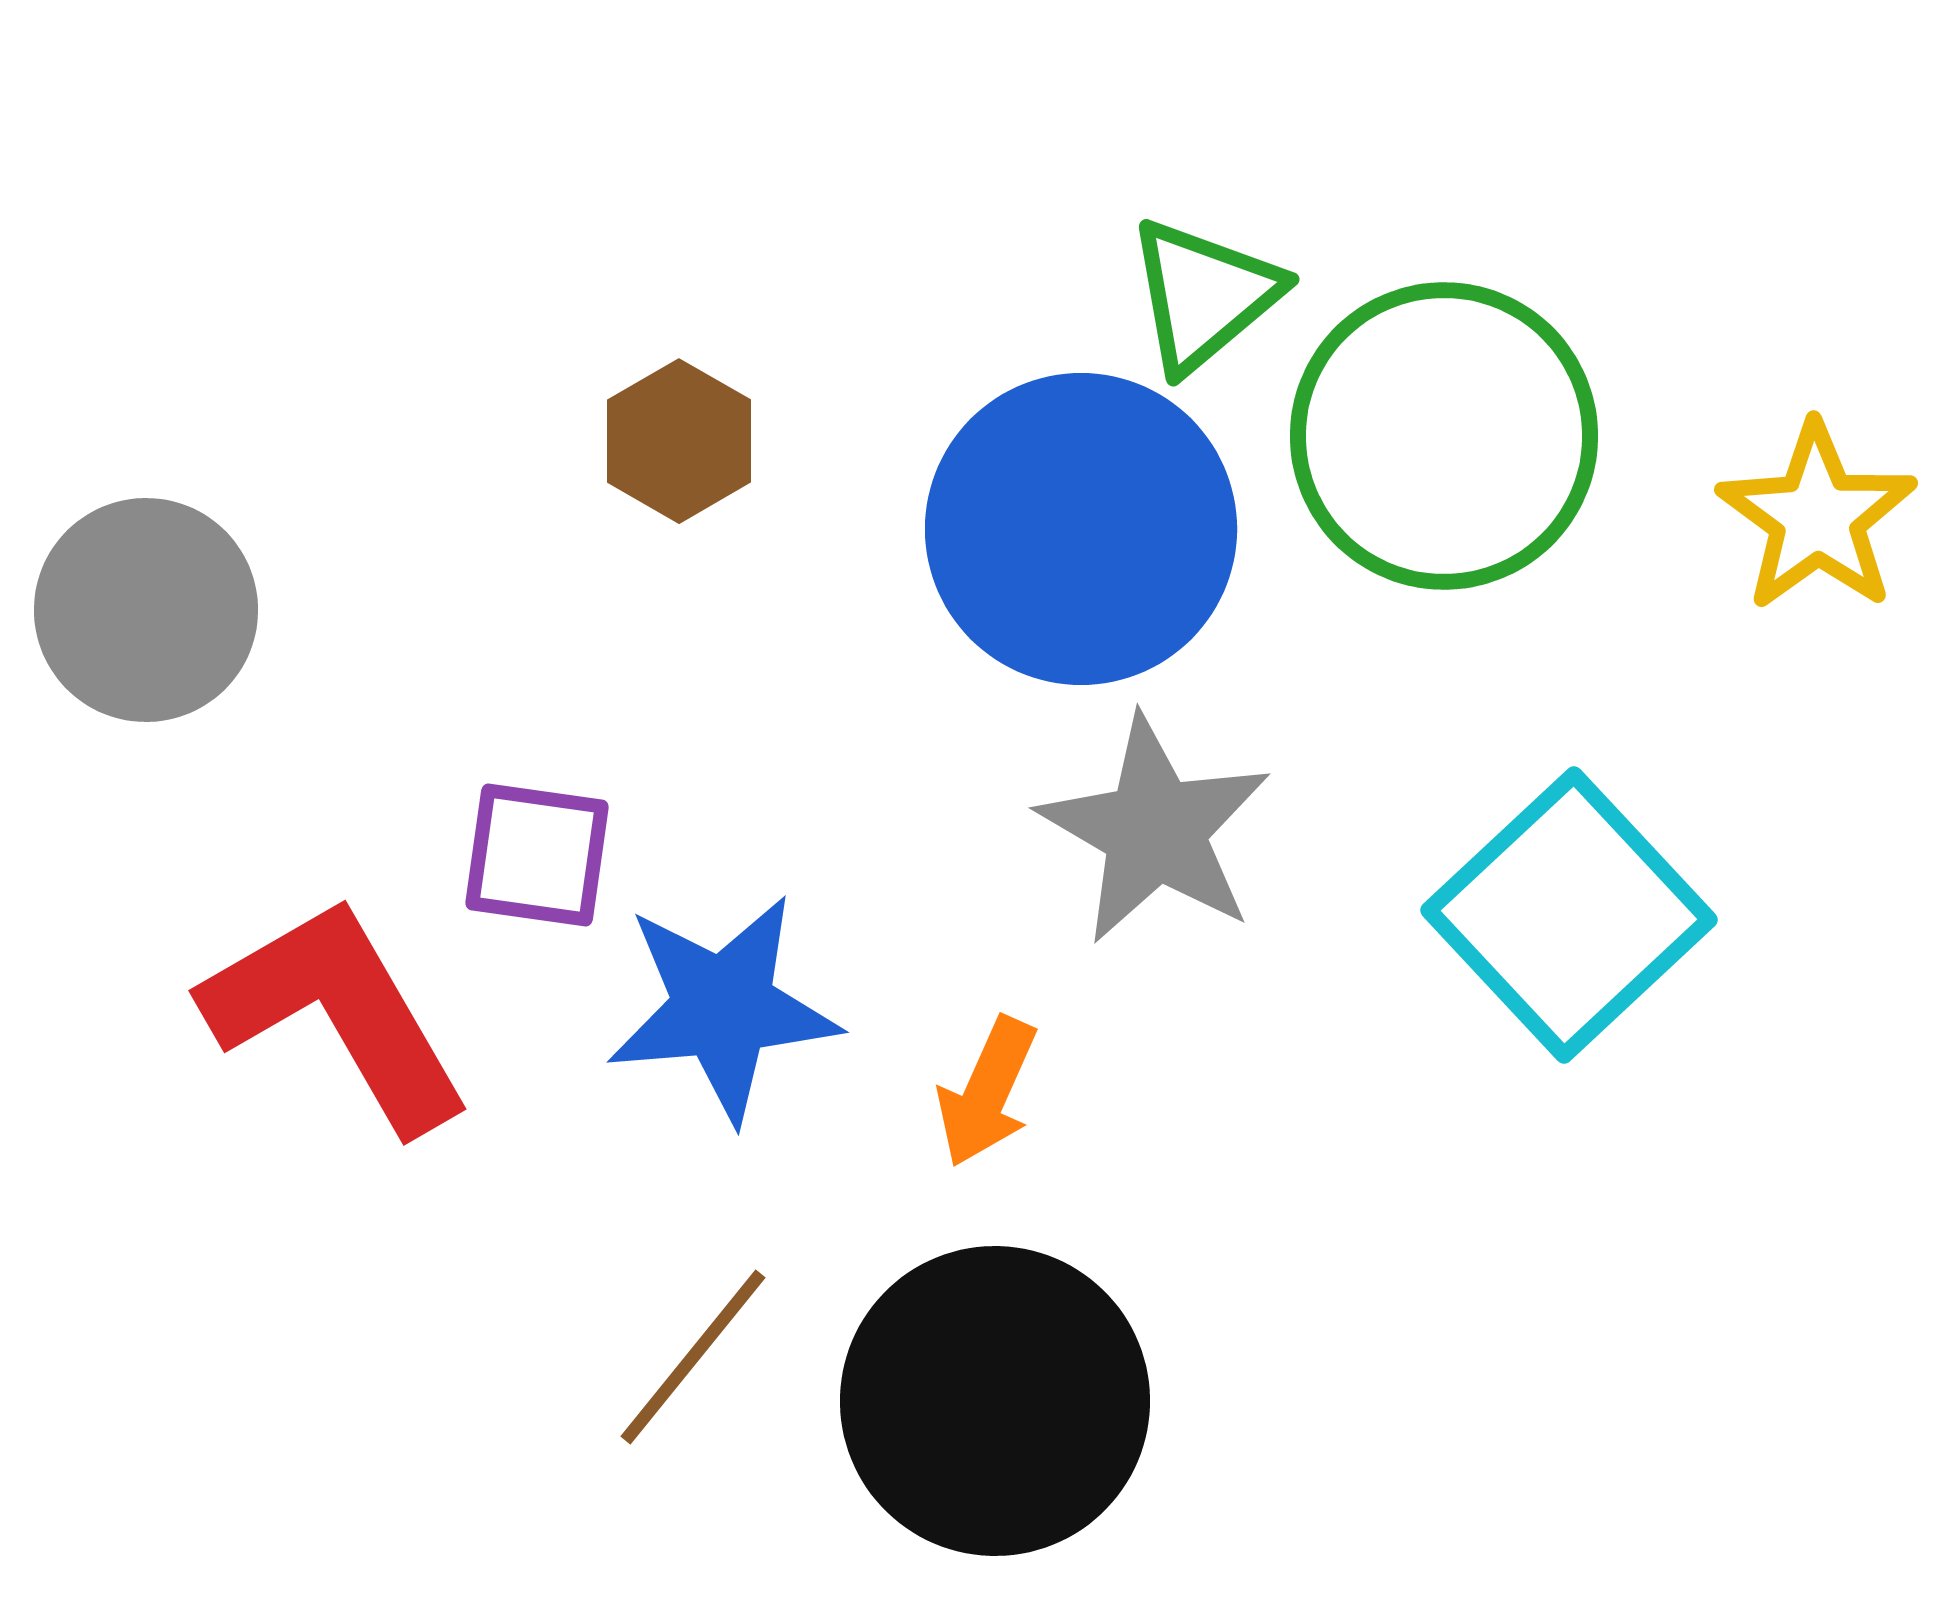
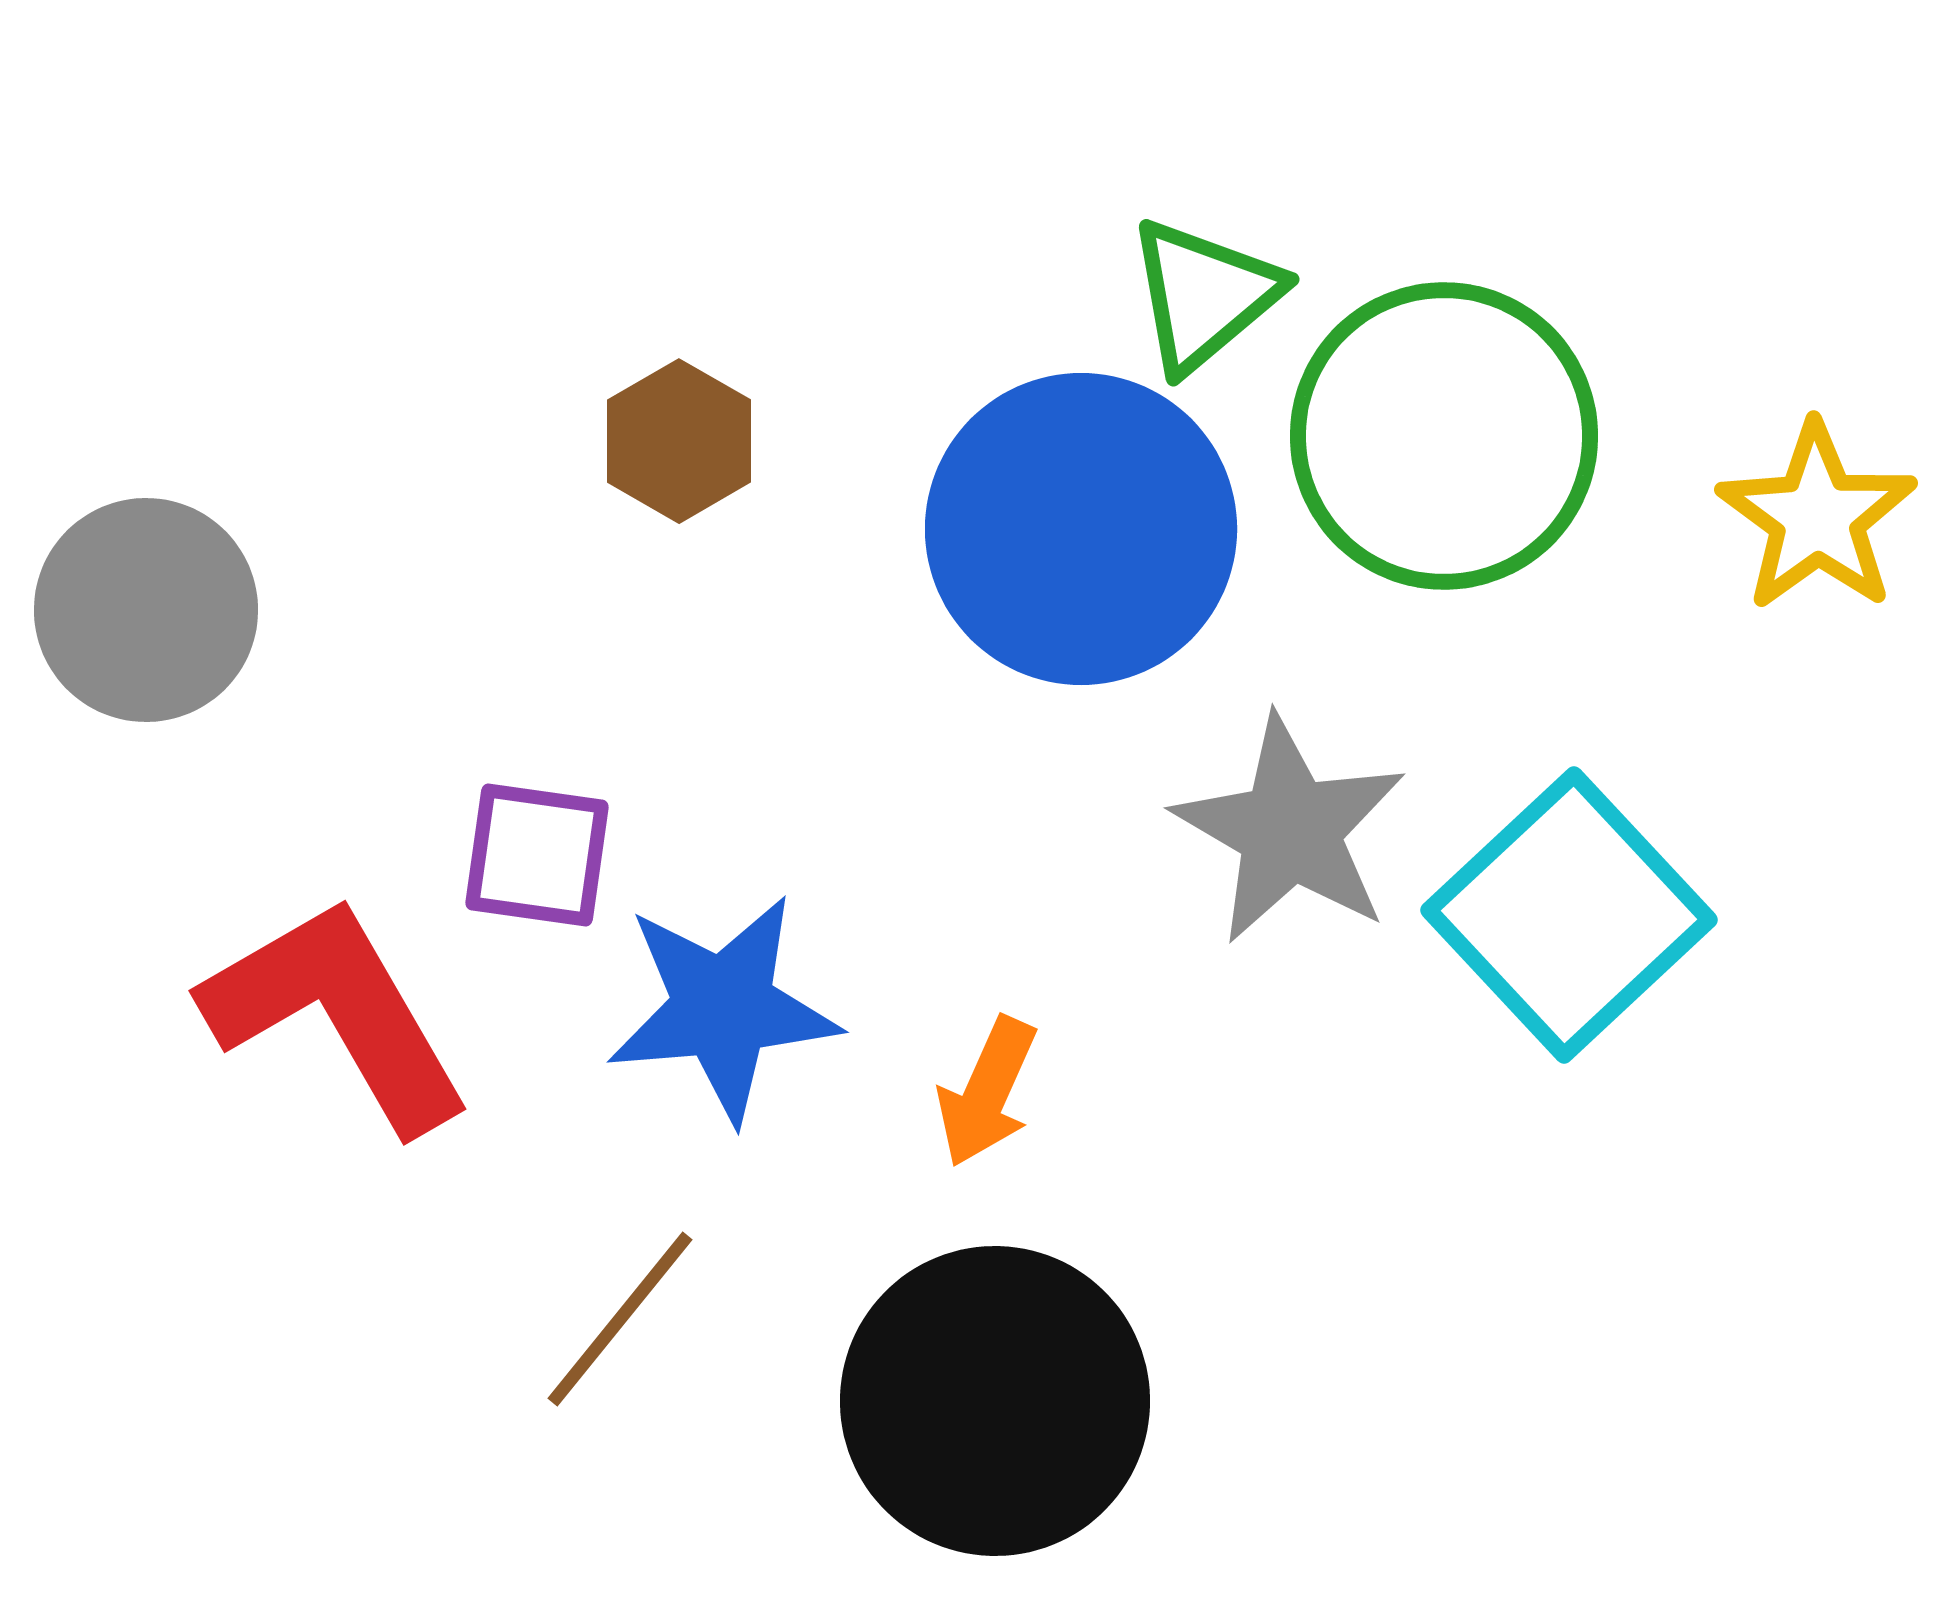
gray star: moved 135 px right
brown line: moved 73 px left, 38 px up
